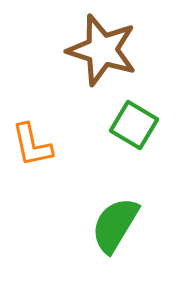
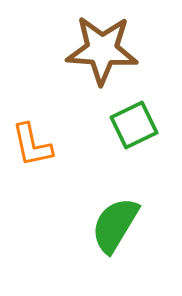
brown star: rotated 14 degrees counterclockwise
green square: rotated 33 degrees clockwise
